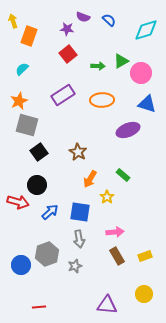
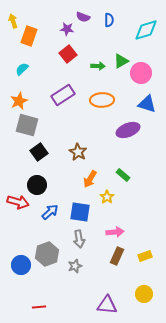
blue semicircle: rotated 48 degrees clockwise
brown rectangle: rotated 54 degrees clockwise
